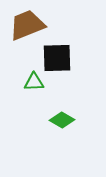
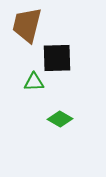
brown trapezoid: rotated 54 degrees counterclockwise
green diamond: moved 2 px left, 1 px up
